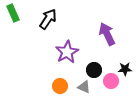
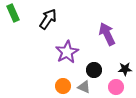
pink circle: moved 5 px right, 6 px down
orange circle: moved 3 px right
